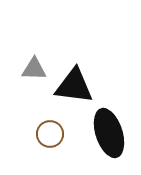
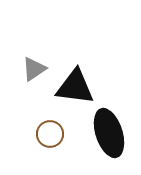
gray triangle: rotated 36 degrees counterclockwise
black triangle: moved 1 px right, 1 px down
